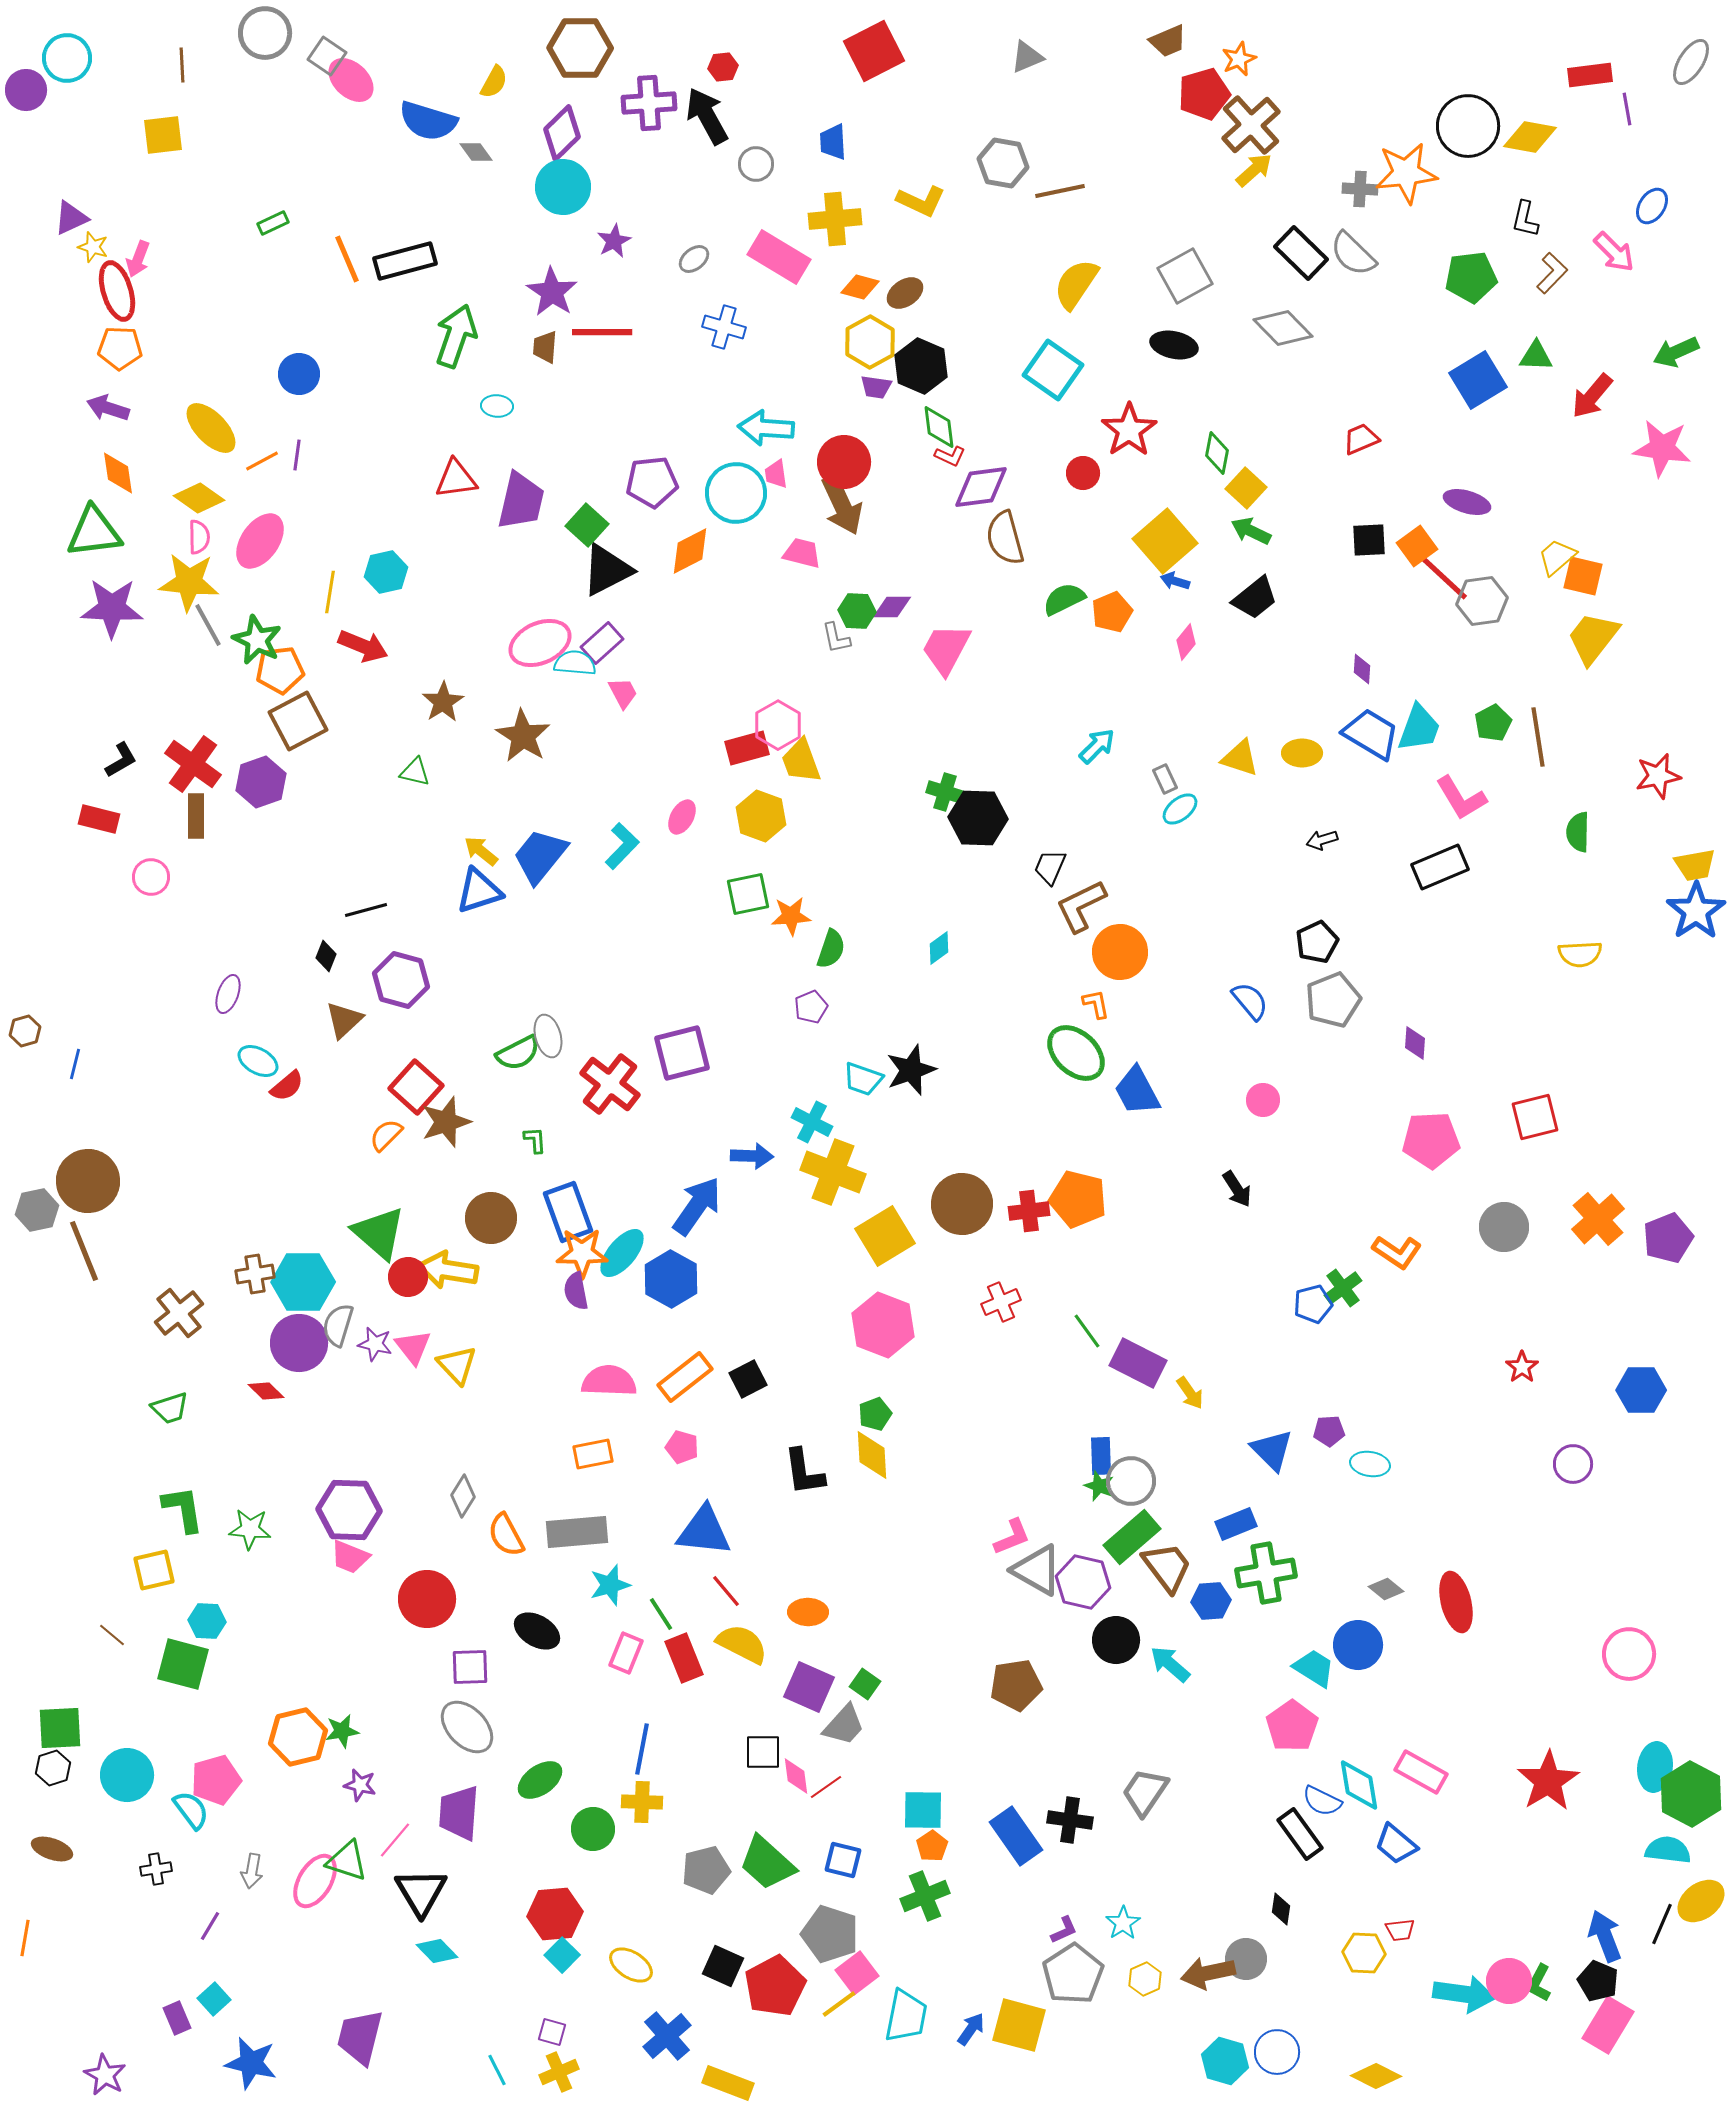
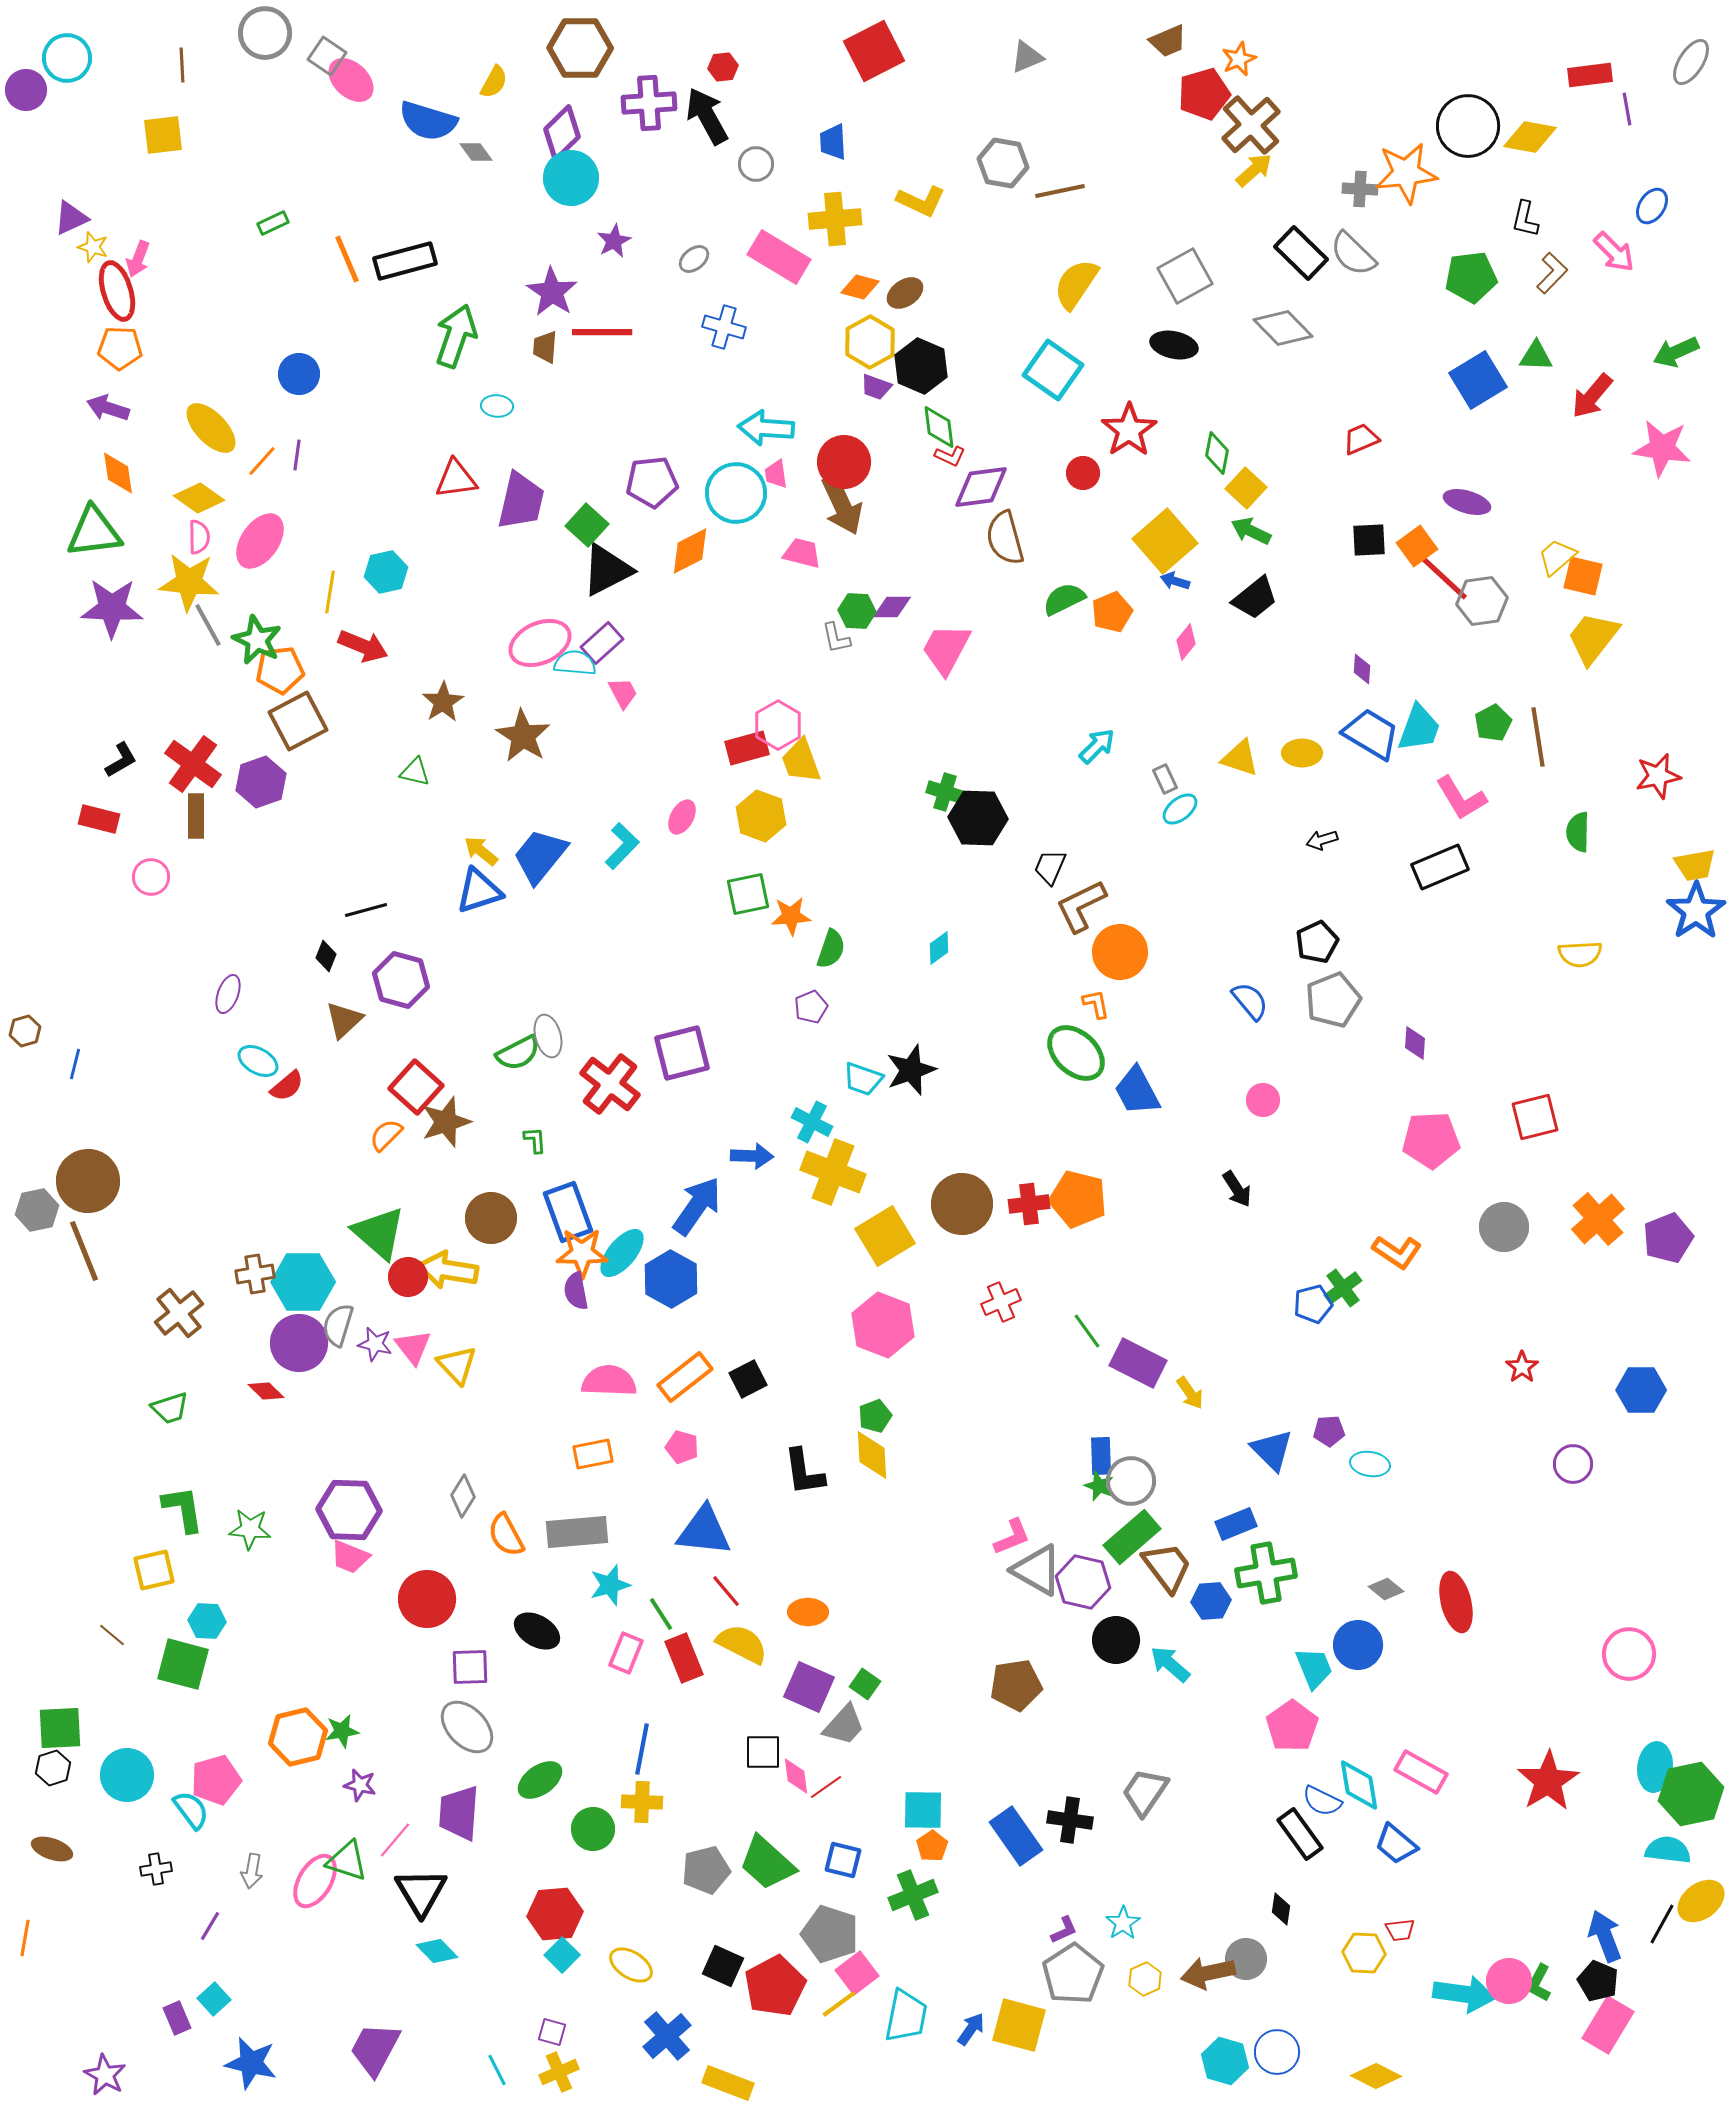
cyan circle at (563, 187): moved 8 px right, 9 px up
purple trapezoid at (876, 387): rotated 12 degrees clockwise
orange line at (262, 461): rotated 20 degrees counterclockwise
red cross at (1029, 1211): moved 7 px up
green pentagon at (875, 1414): moved 2 px down
cyan trapezoid at (1314, 1668): rotated 36 degrees clockwise
green hexagon at (1691, 1794): rotated 20 degrees clockwise
green cross at (925, 1896): moved 12 px left, 1 px up
black line at (1662, 1924): rotated 6 degrees clockwise
purple trapezoid at (360, 2037): moved 15 px right, 12 px down; rotated 14 degrees clockwise
